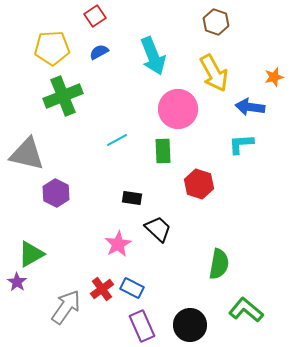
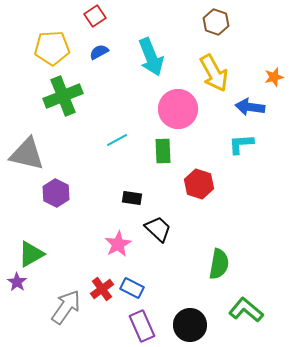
cyan arrow: moved 2 px left, 1 px down
